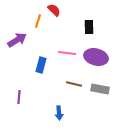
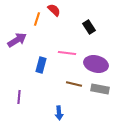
orange line: moved 1 px left, 2 px up
black rectangle: rotated 32 degrees counterclockwise
purple ellipse: moved 7 px down
